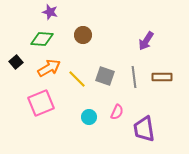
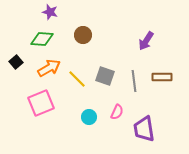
gray line: moved 4 px down
